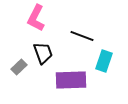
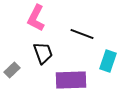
black line: moved 2 px up
cyan rectangle: moved 4 px right
gray rectangle: moved 7 px left, 3 px down
